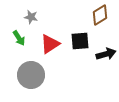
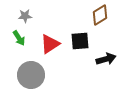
gray star: moved 6 px left, 1 px up; rotated 16 degrees counterclockwise
black arrow: moved 5 px down
